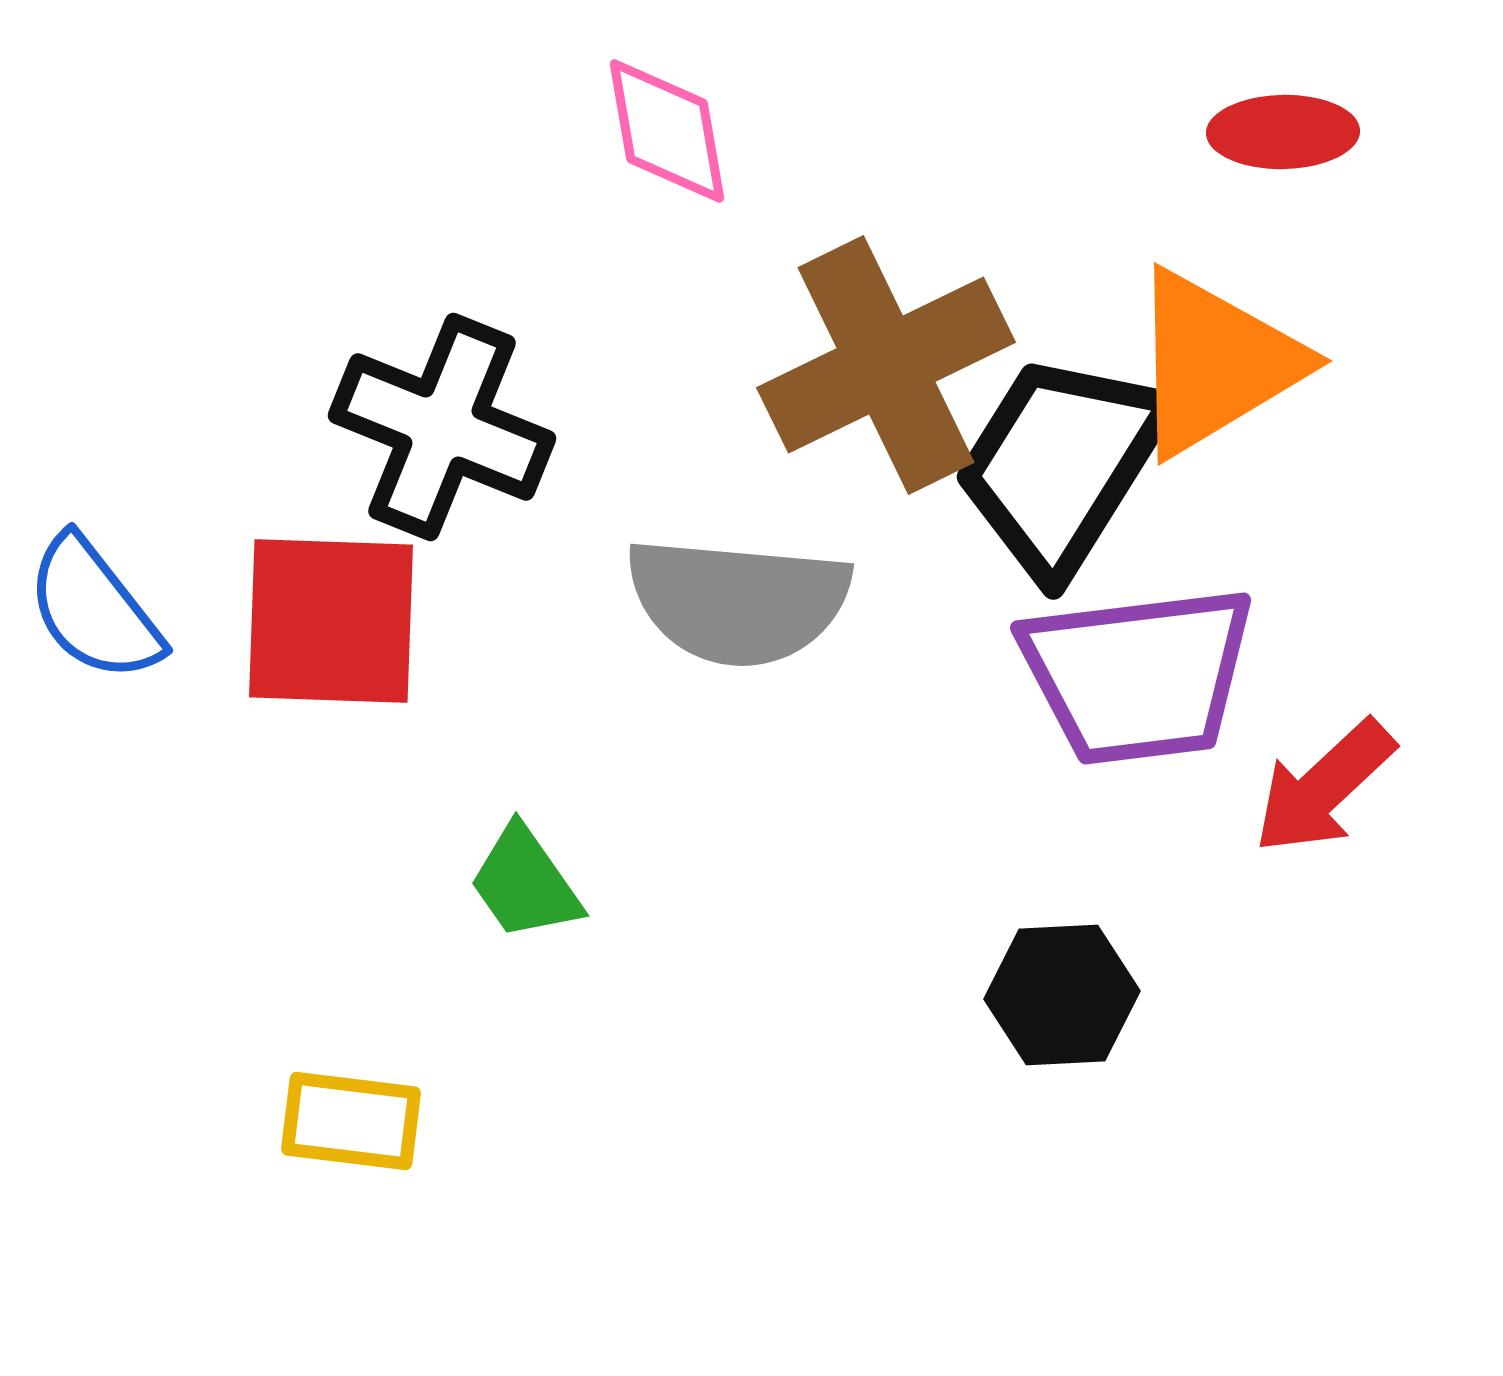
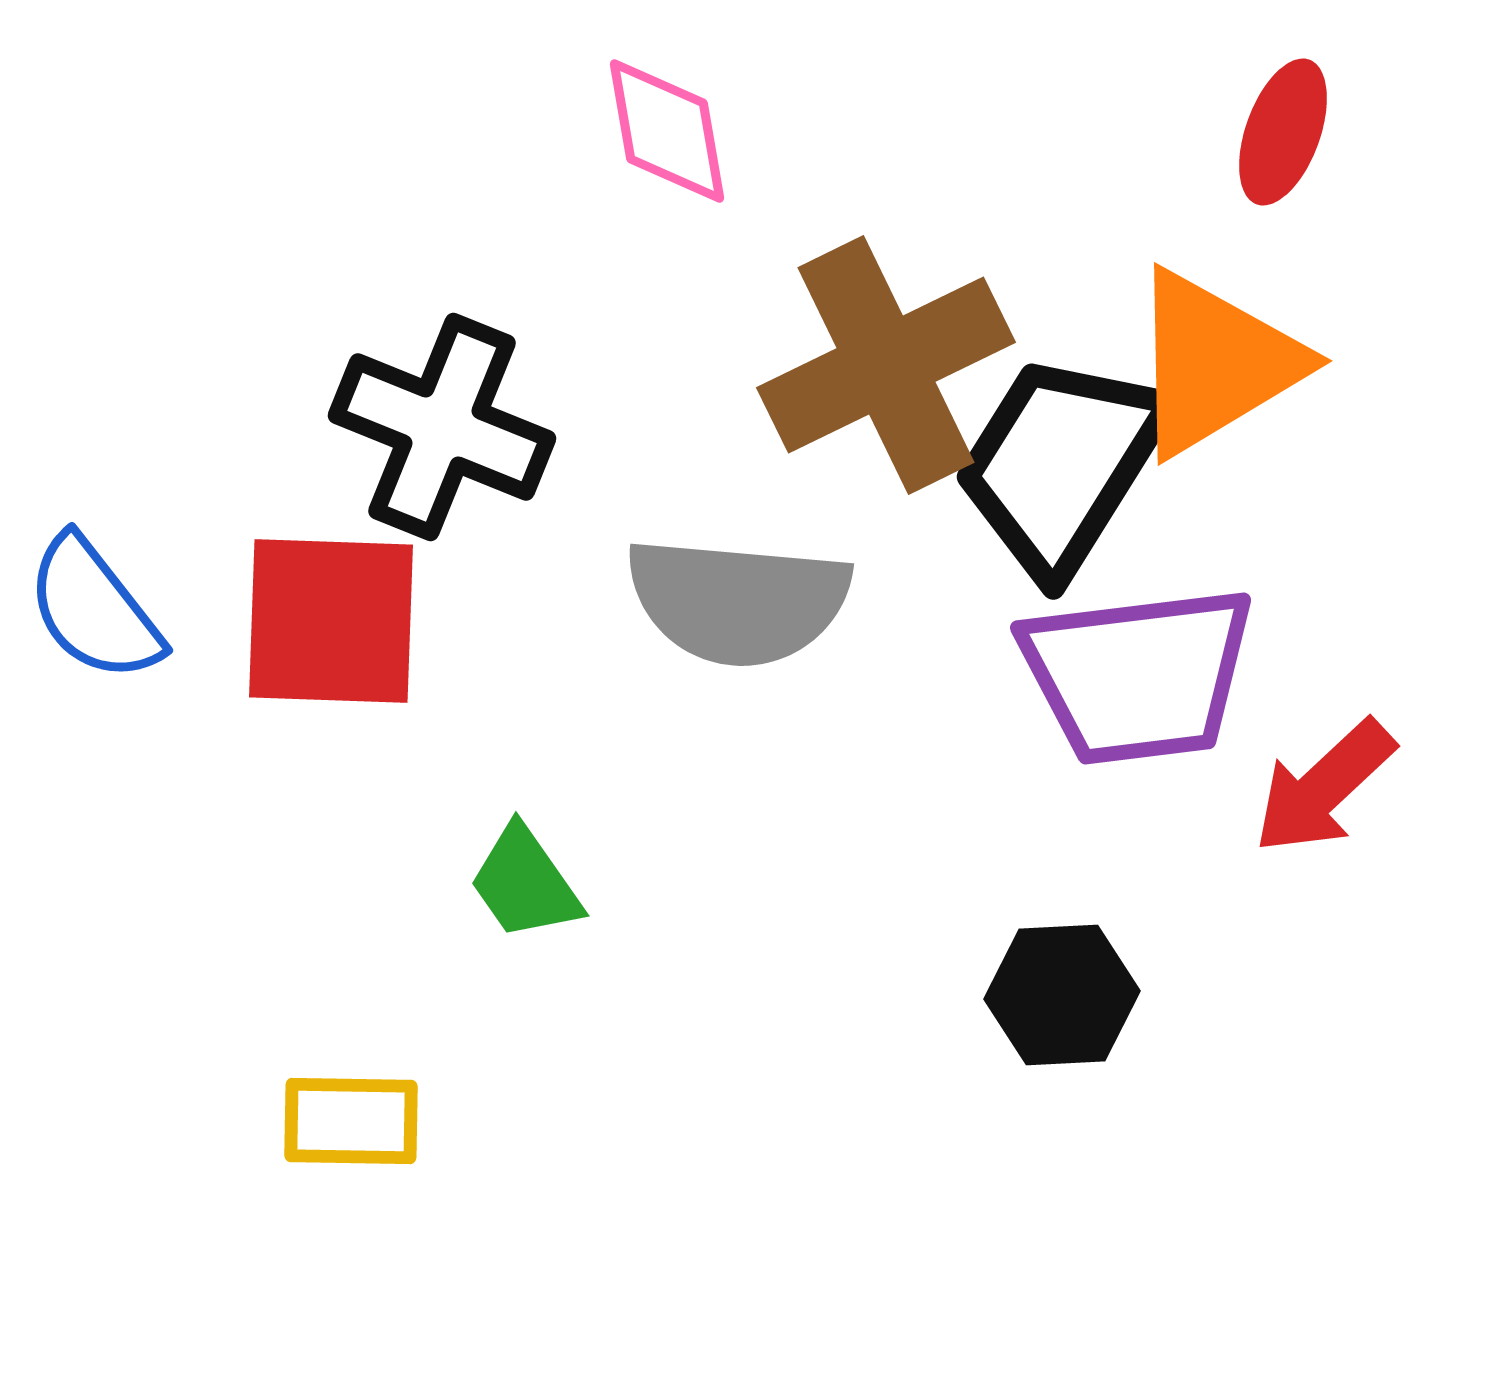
red ellipse: rotated 69 degrees counterclockwise
yellow rectangle: rotated 6 degrees counterclockwise
